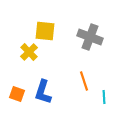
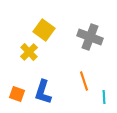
yellow square: moved 1 px left, 1 px up; rotated 30 degrees clockwise
